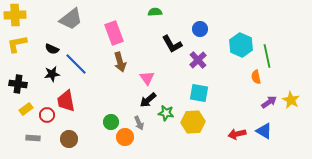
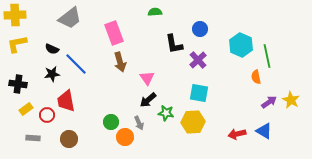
gray trapezoid: moved 1 px left, 1 px up
black L-shape: moved 2 px right; rotated 20 degrees clockwise
